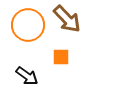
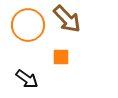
black arrow: moved 3 px down
